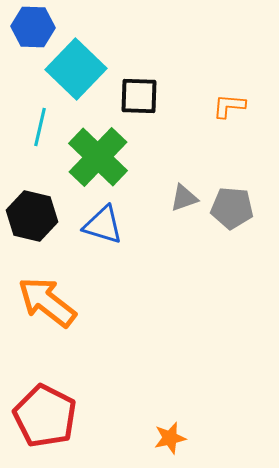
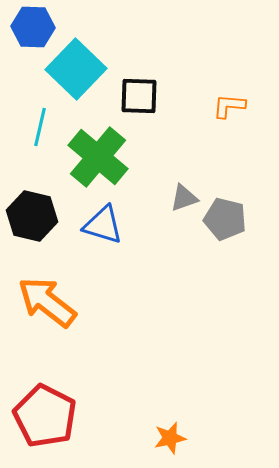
green cross: rotated 4 degrees counterclockwise
gray pentagon: moved 7 px left, 11 px down; rotated 9 degrees clockwise
